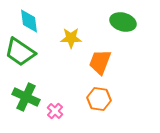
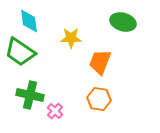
green cross: moved 4 px right, 2 px up; rotated 12 degrees counterclockwise
